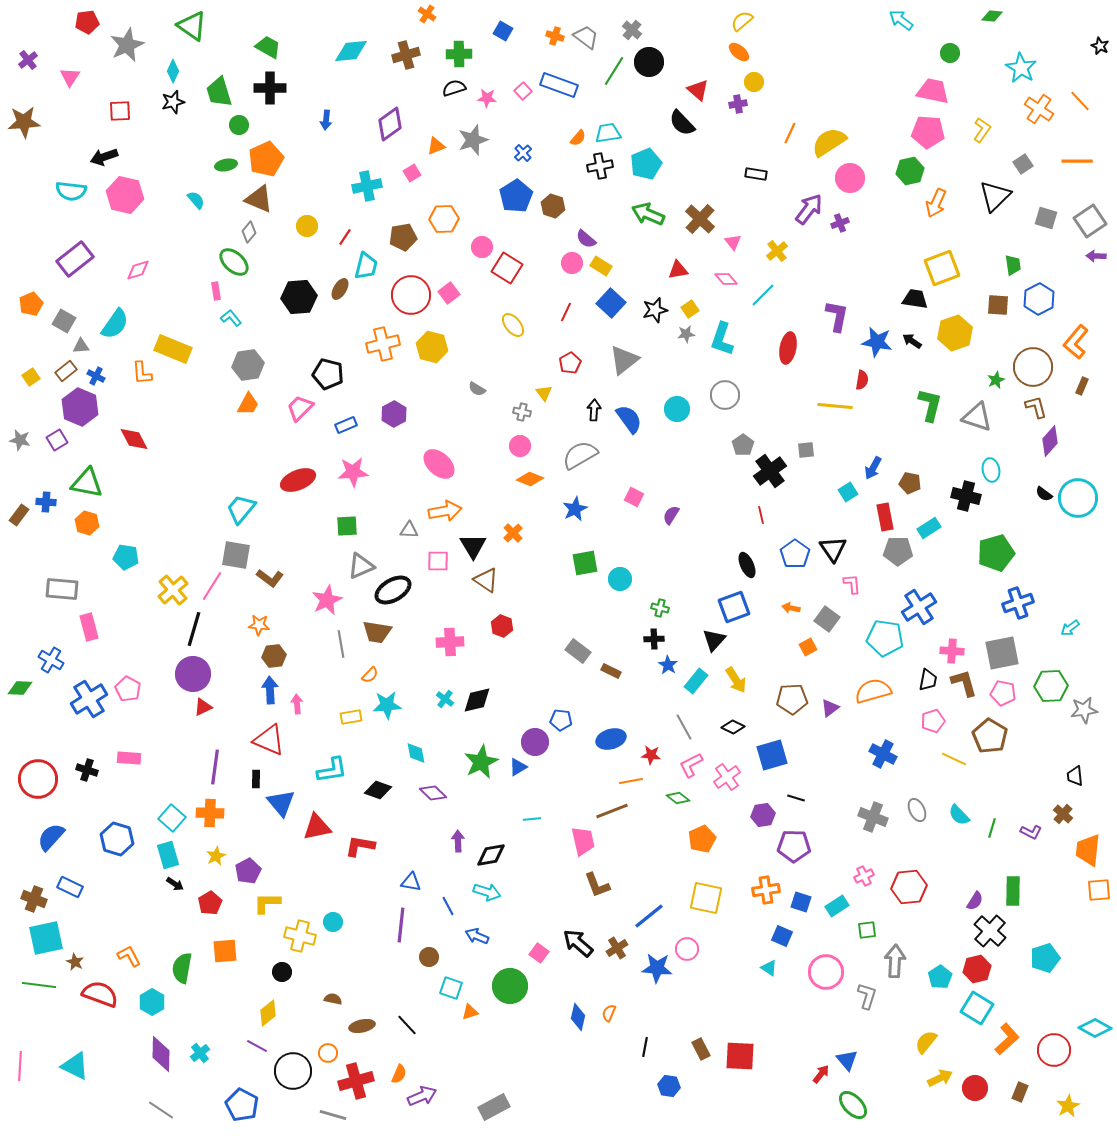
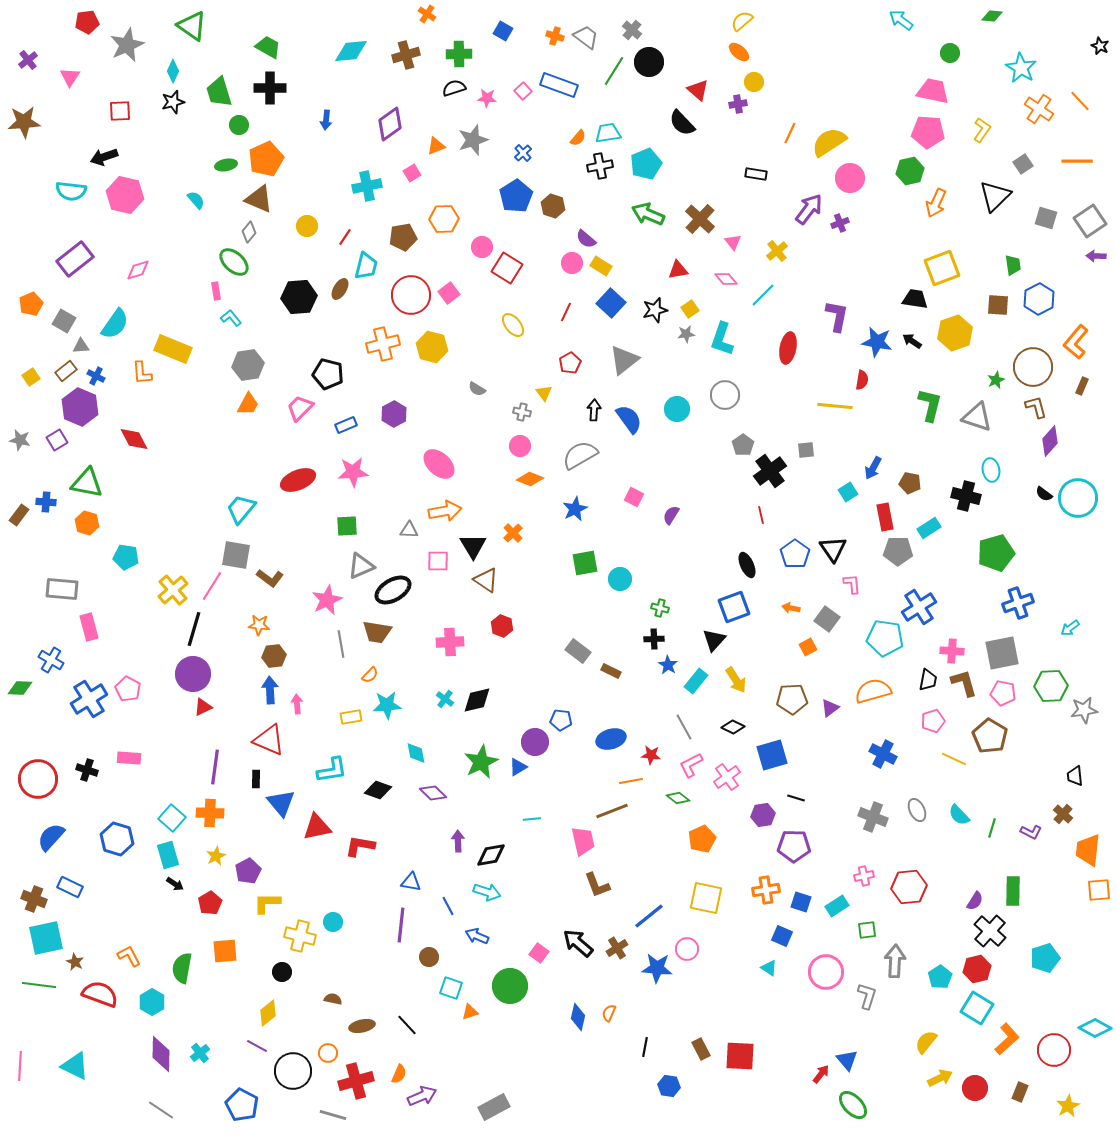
pink cross at (864, 876): rotated 12 degrees clockwise
